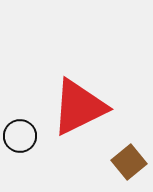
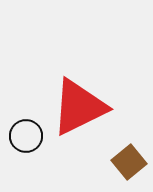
black circle: moved 6 px right
